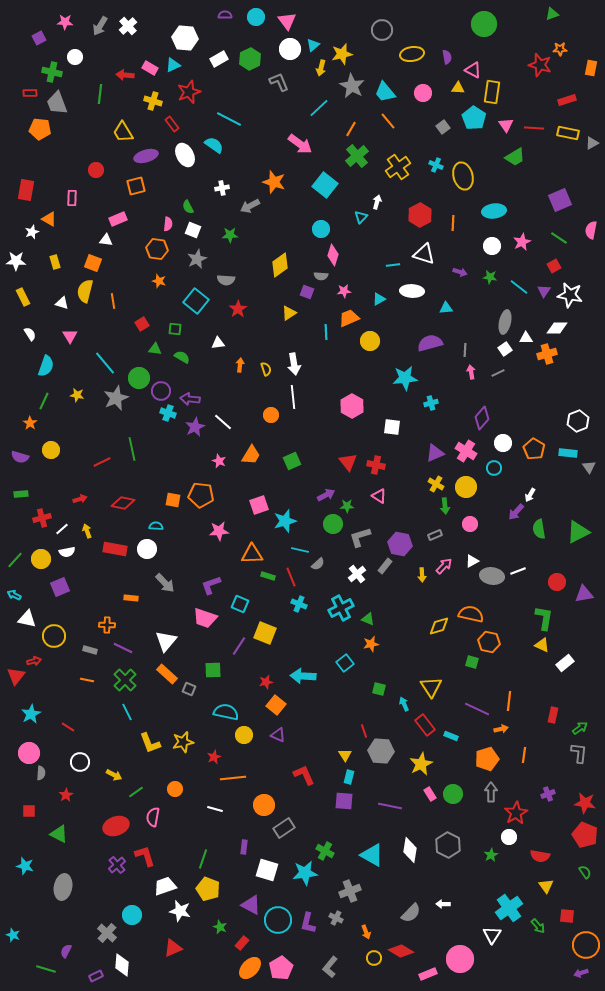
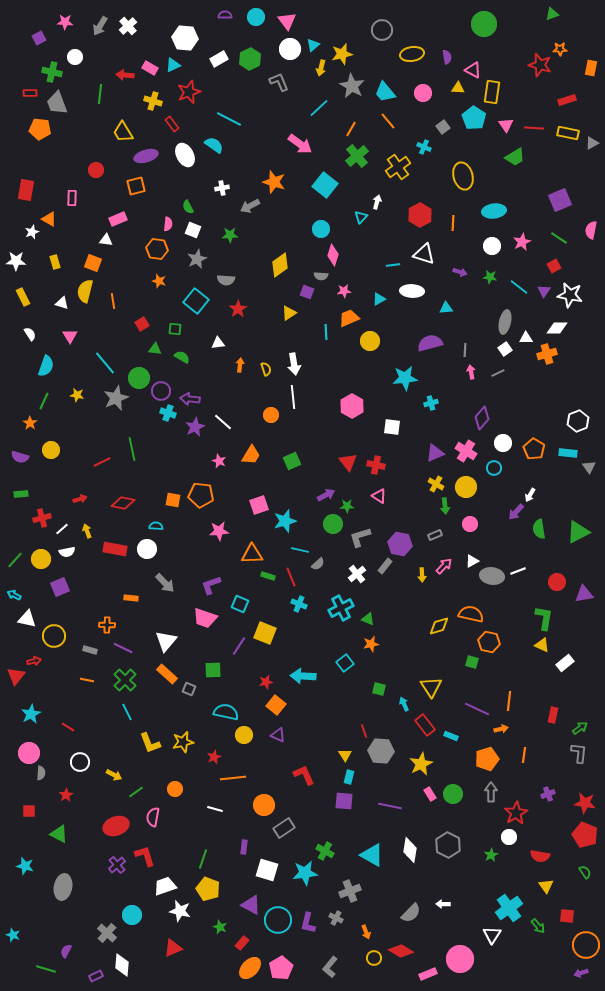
cyan cross at (436, 165): moved 12 px left, 18 px up
